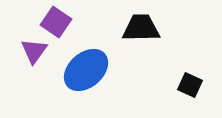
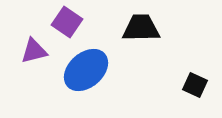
purple square: moved 11 px right
purple triangle: rotated 40 degrees clockwise
black square: moved 5 px right
